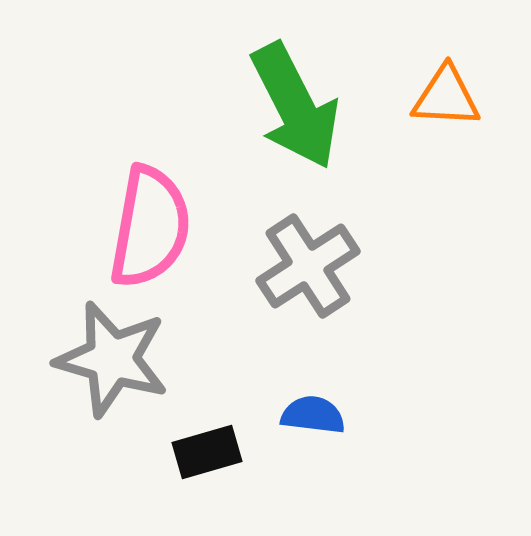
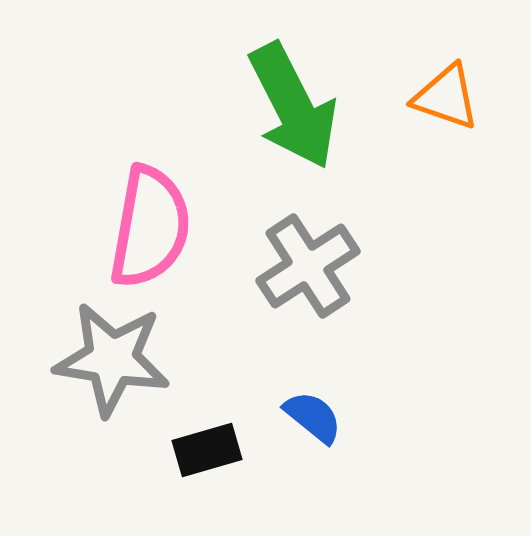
orange triangle: rotated 16 degrees clockwise
green arrow: moved 2 px left
gray star: rotated 7 degrees counterclockwise
blue semicircle: moved 2 px down; rotated 32 degrees clockwise
black rectangle: moved 2 px up
